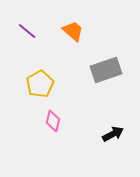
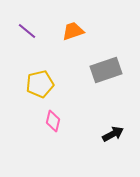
orange trapezoid: rotated 60 degrees counterclockwise
yellow pentagon: rotated 16 degrees clockwise
